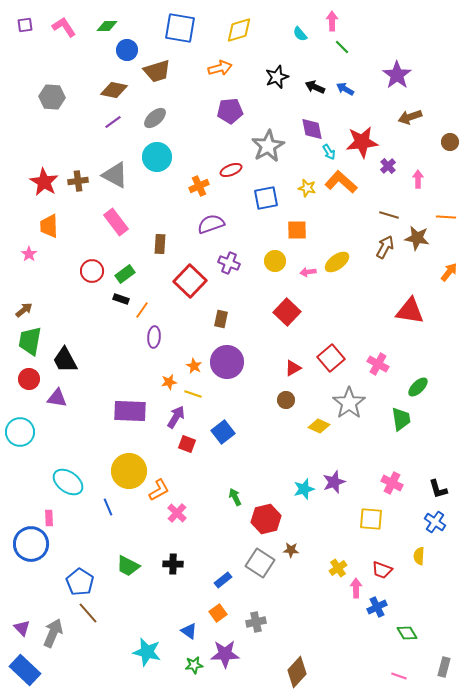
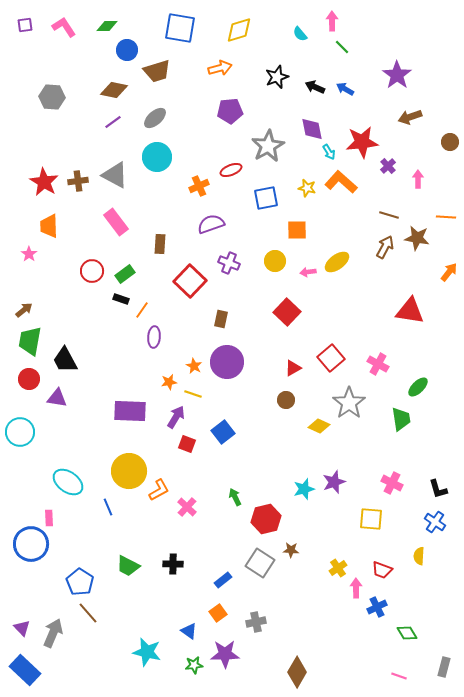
pink cross at (177, 513): moved 10 px right, 6 px up
brown diamond at (297, 672): rotated 12 degrees counterclockwise
